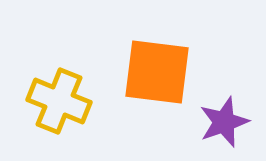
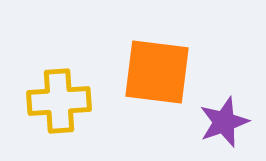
yellow cross: rotated 26 degrees counterclockwise
